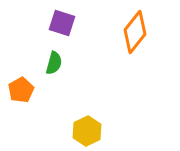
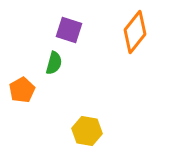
purple square: moved 7 px right, 7 px down
orange pentagon: moved 1 px right
yellow hexagon: rotated 24 degrees counterclockwise
